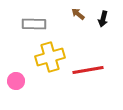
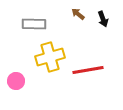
black arrow: rotated 35 degrees counterclockwise
